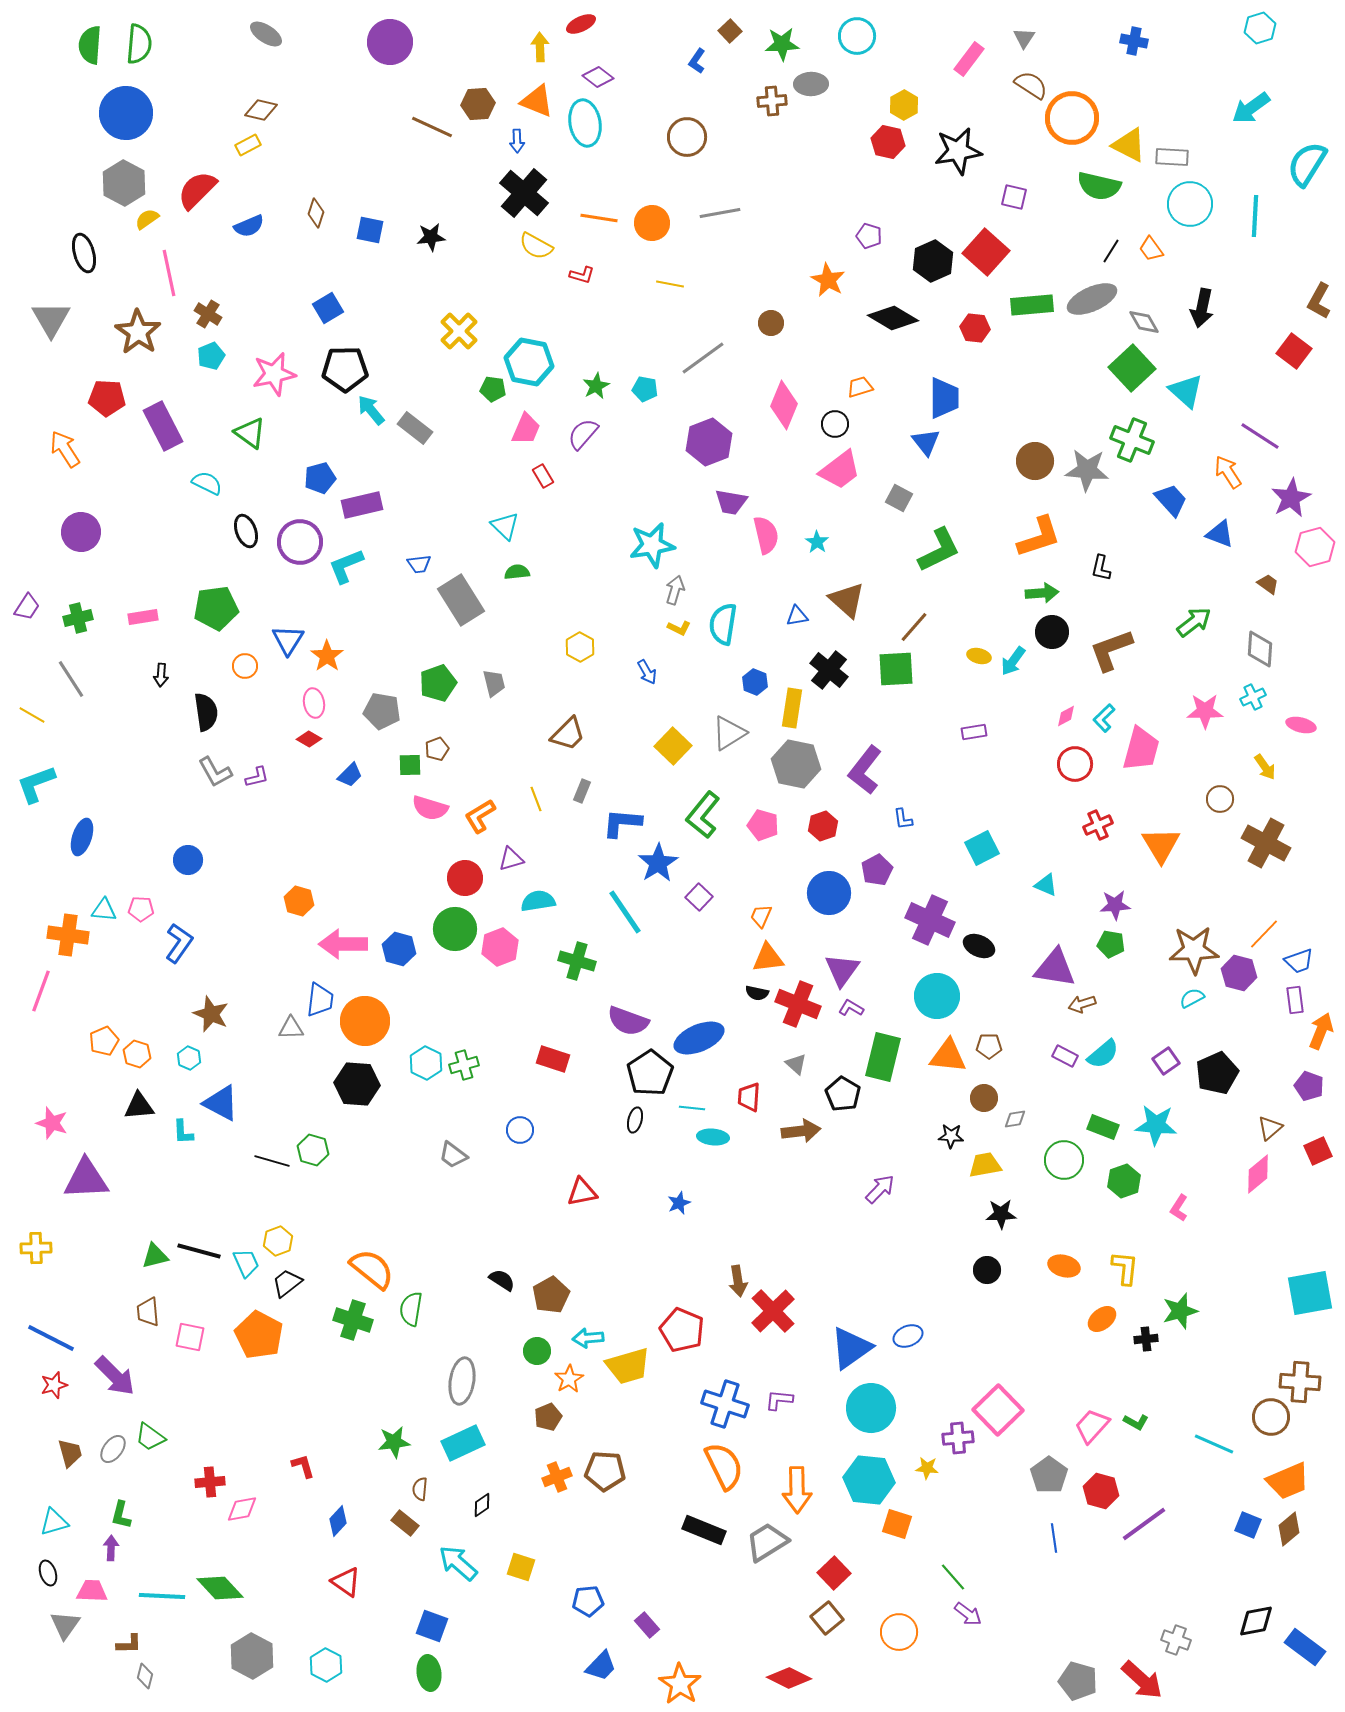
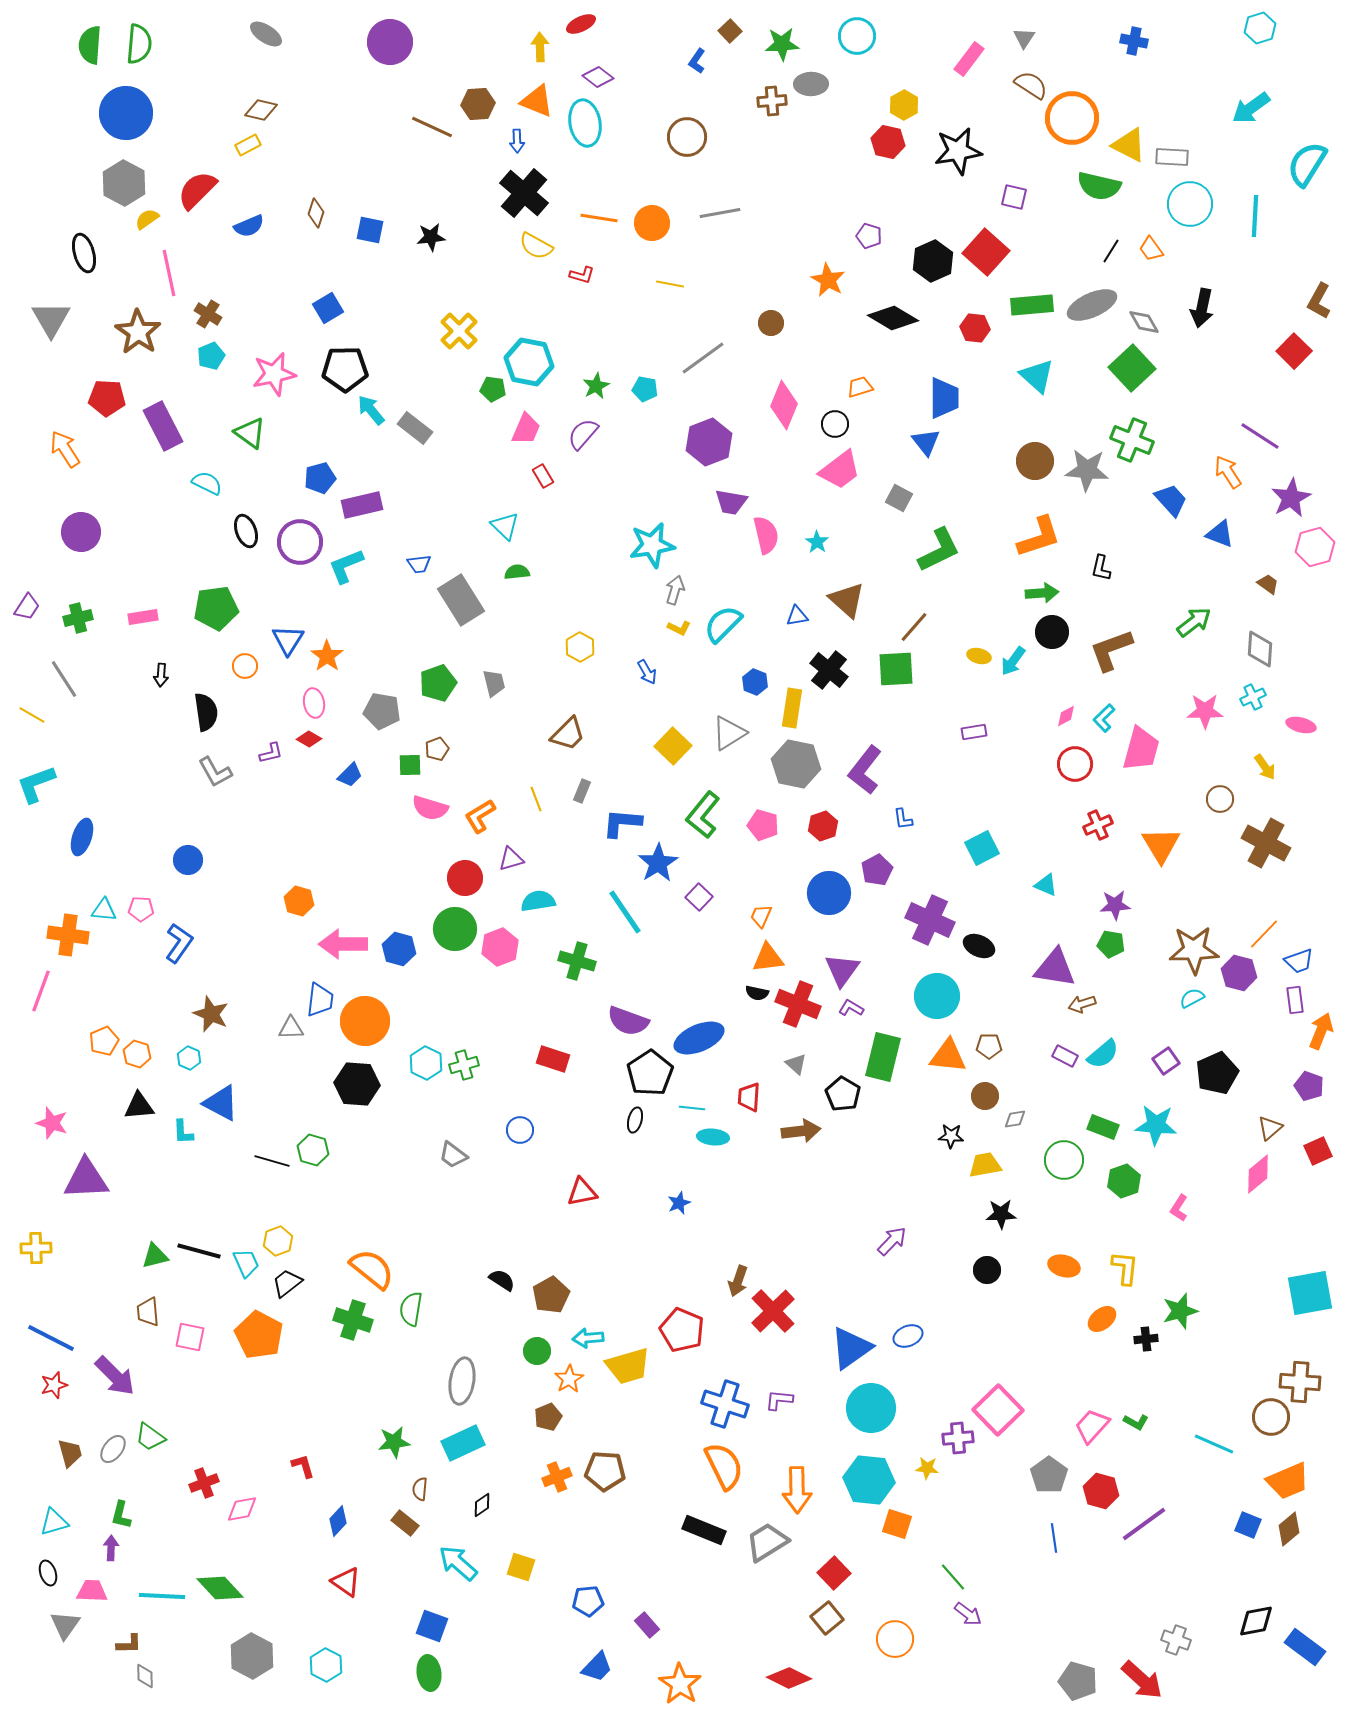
gray ellipse at (1092, 299): moved 6 px down
red square at (1294, 351): rotated 8 degrees clockwise
cyan triangle at (1186, 391): moved 149 px left, 15 px up
cyan semicircle at (723, 624): rotated 36 degrees clockwise
gray line at (71, 679): moved 7 px left
purple L-shape at (257, 777): moved 14 px right, 24 px up
brown circle at (984, 1098): moved 1 px right, 2 px up
purple arrow at (880, 1189): moved 12 px right, 52 px down
brown arrow at (738, 1281): rotated 28 degrees clockwise
red cross at (210, 1482): moved 6 px left, 1 px down; rotated 16 degrees counterclockwise
orange circle at (899, 1632): moved 4 px left, 7 px down
blue trapezoid at (601, 1666): moved 4 px left, 1 px down
gray diamond at (145, 1676): rotated 15 degrees counterclockwise
